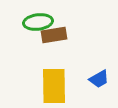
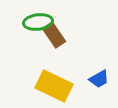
brown rectangle: rotated 65 degrees clockwise
yellow rectangle: rotated 63 degrees counterclockwise
